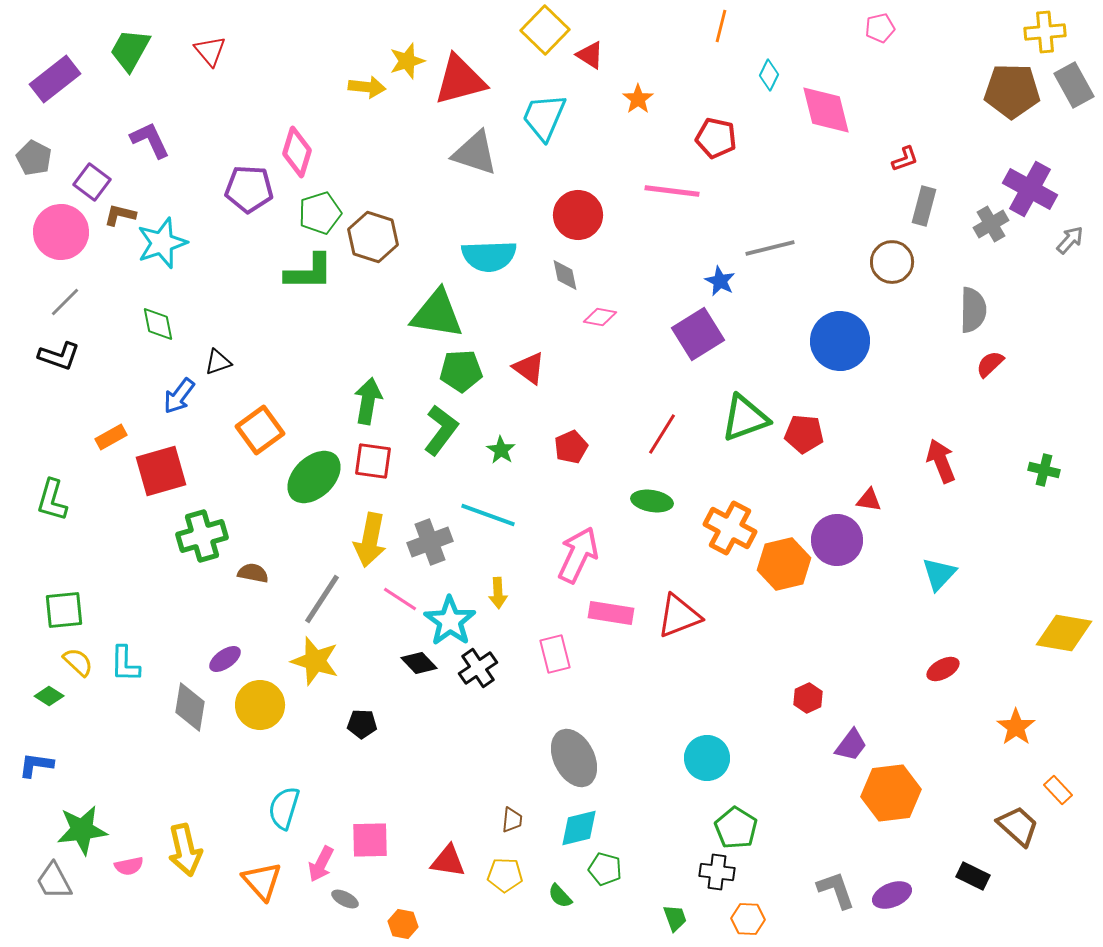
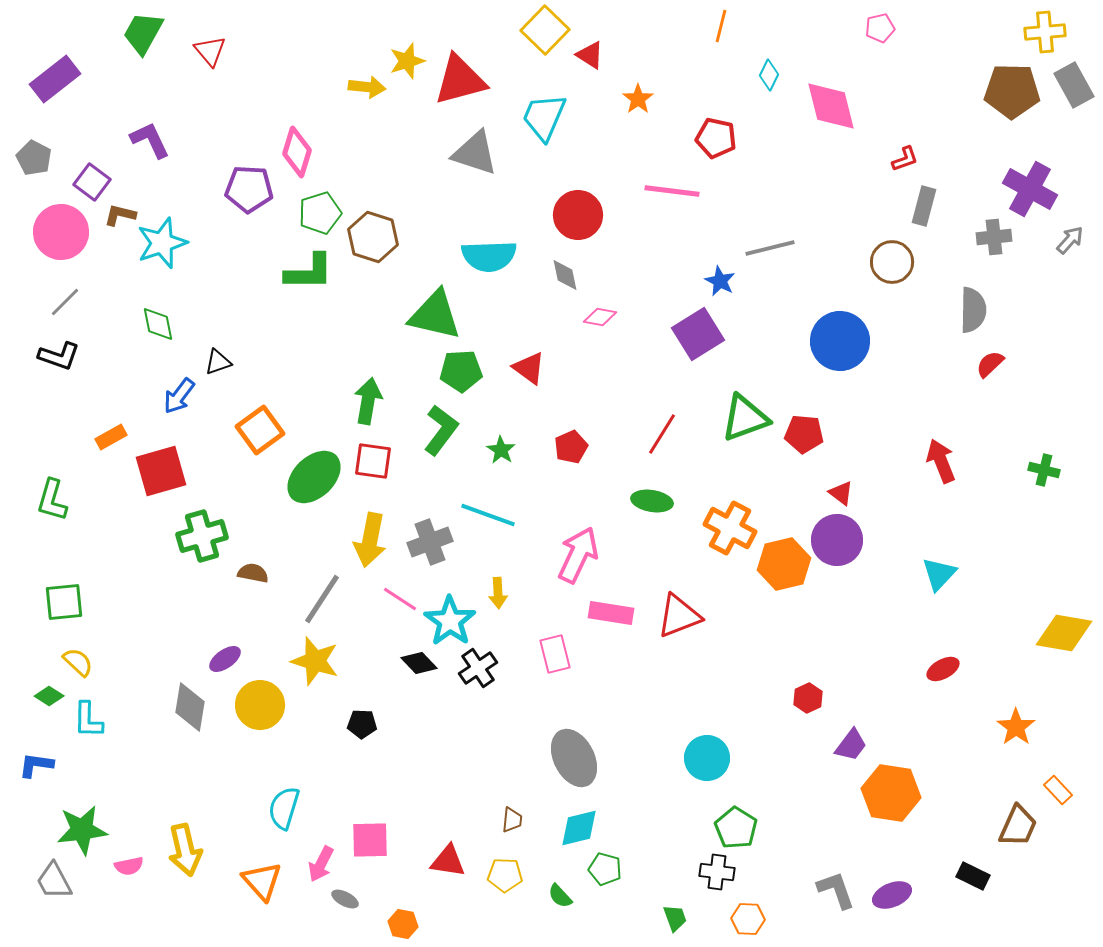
green trapezoid at (130, 50): moved 13 px right, 17 px up
pink diamond at (826, 110): moved 5 px right, 4 px up
gray cross at (991, 224): moved 3 px right, 13 px down; rotated 24 degrees clockwise
green triangle at (437, 314): moved 2 px left, 1 px down; rotated 4 degrees clockwise
red triangle at (869, 500): moved 28 px left, 7 px up; rotated 28 degrees clockwise
green square at (64, 610): moved 8 px up
cyan L-shape at (125, 664): moved 37 px left, 56 px down
orange hexagon at (891, 793): rotated 16 degrees clockwise
brown trapezoid at (1018, 826): rotated 72 degrees clockwise
